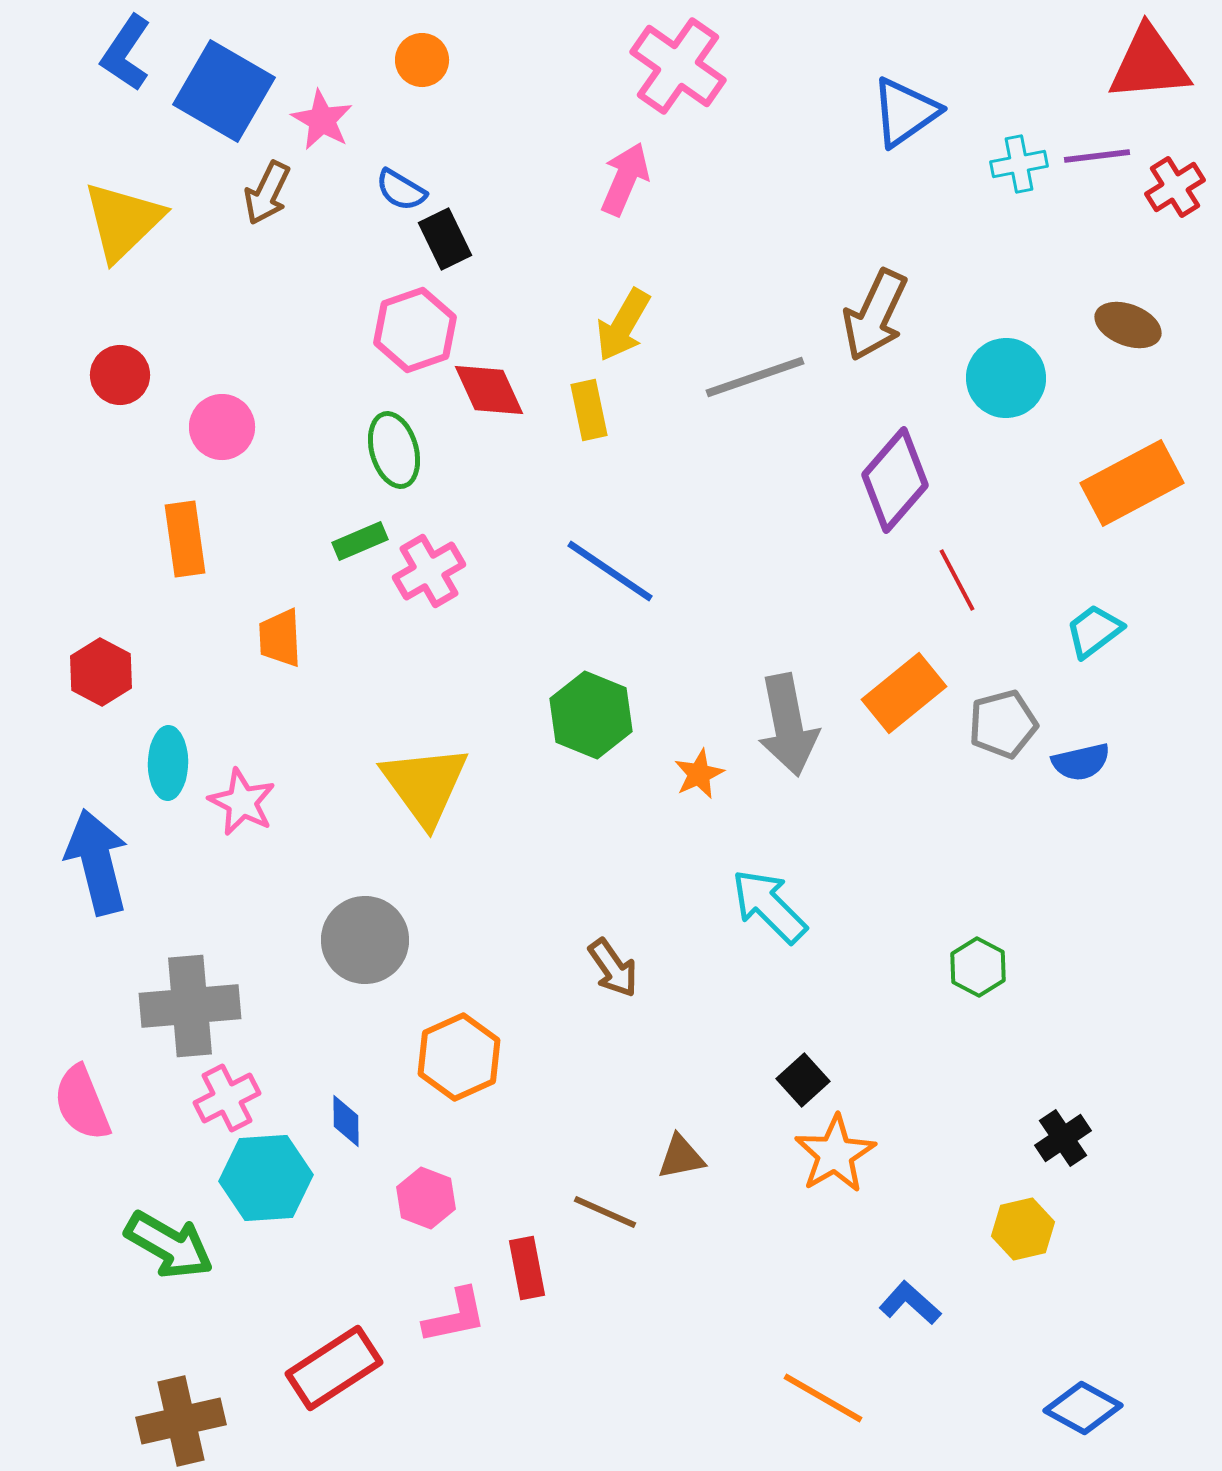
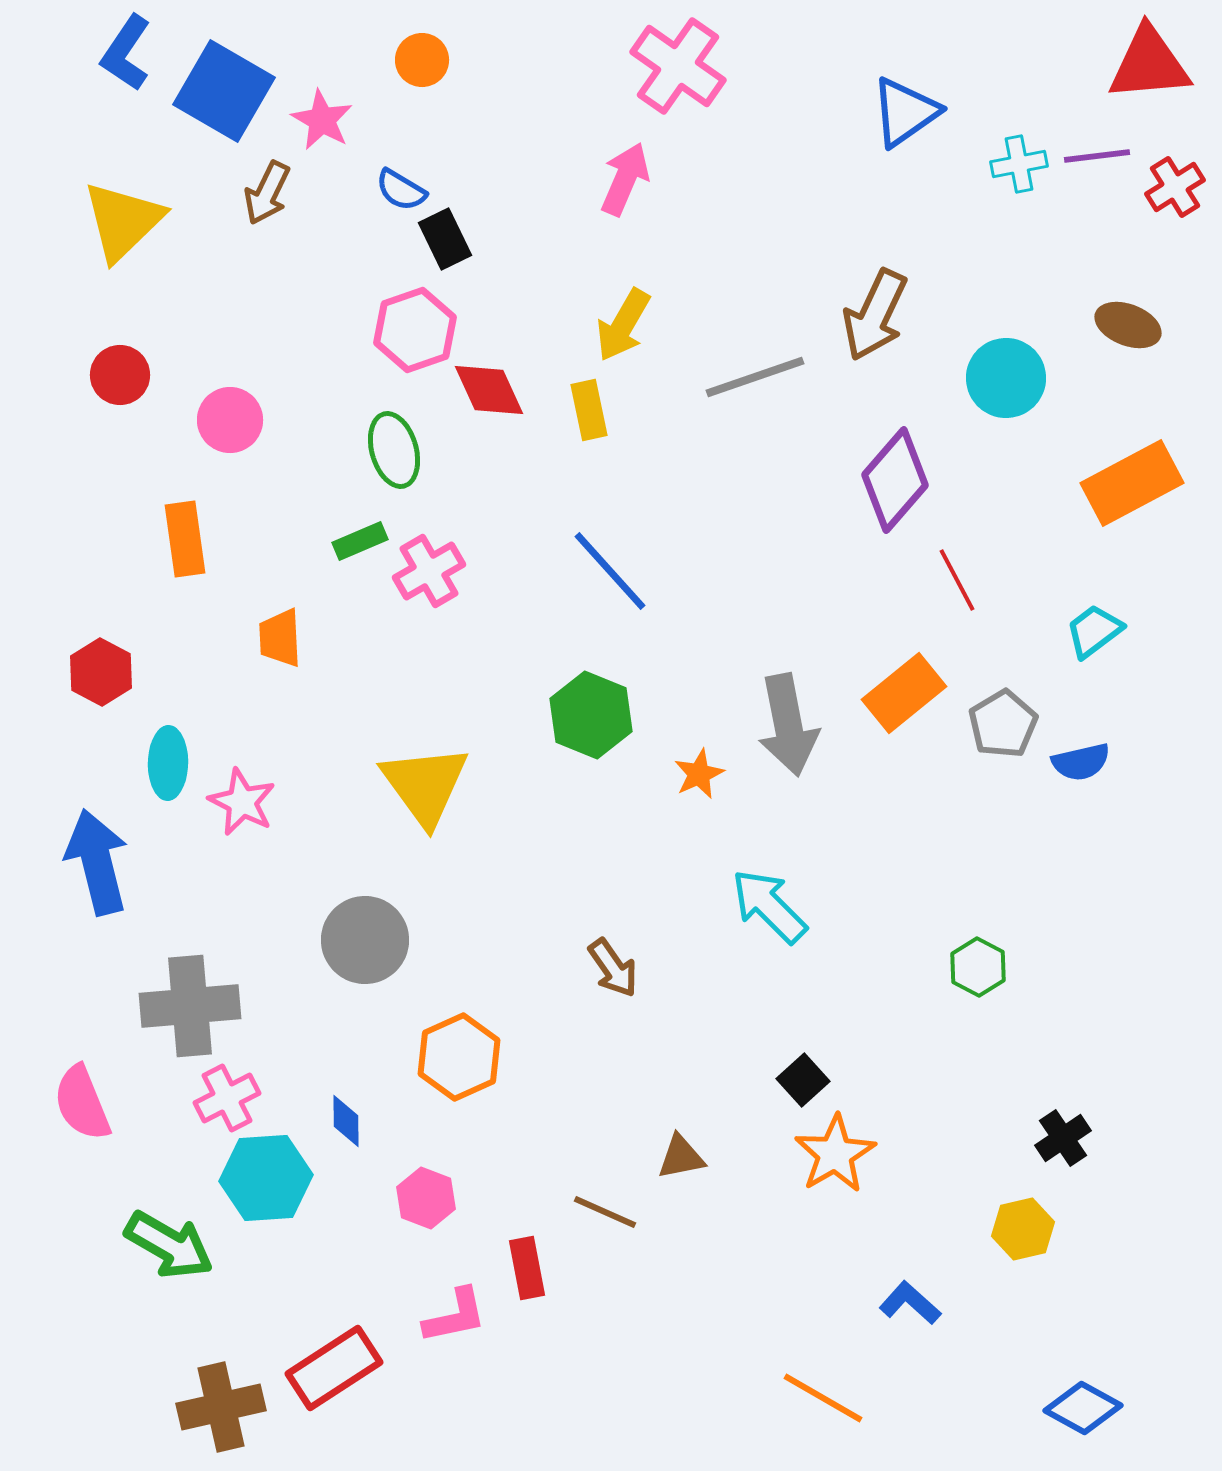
pink circle at (222, 427): moved 8 px right, 7 px up
blue line at (610, 571): rotated 14 degrees clockwise
gray pentagon at (1003, 724): rotated 16 degrees counterclockwise
brown cross at (181, 1421): moved 40 px right, 14 px up
